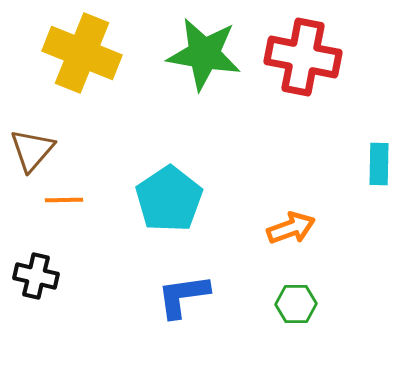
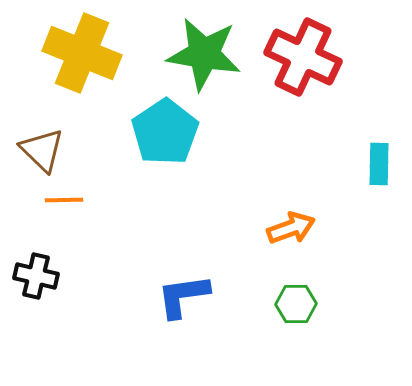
red cross: rotated 14 degrees clockwise
brown triangle: moved 10 px right; rotated 27 degrees counterclockwise
cyan pentagon: moved 4 px left, 67 px up
